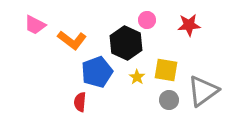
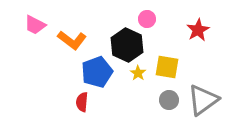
pink circle: moved 1 px up
red star: moved 9 px right, 5 px down; rotated 25 degrees counterclockwise
black hexagon: moved 1 px right, 2 px down
yellow square: moved 1 px right, 3 px up
yellow star: moved 1 px right, 4 px up
gray triangle: moved 9 px down
red semicircle: moved 2 px right
